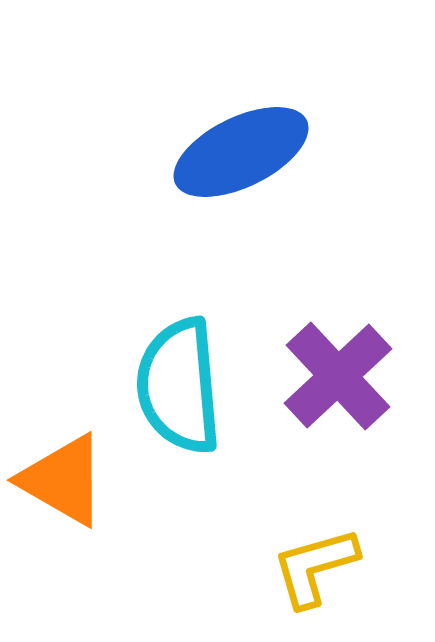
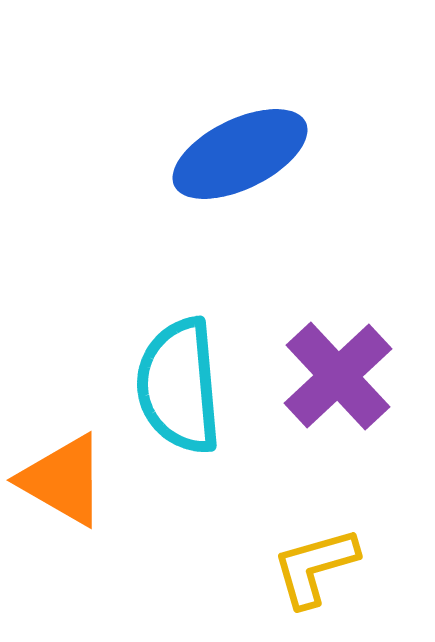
blue ellipse: moved 1 px left, 2 px down
